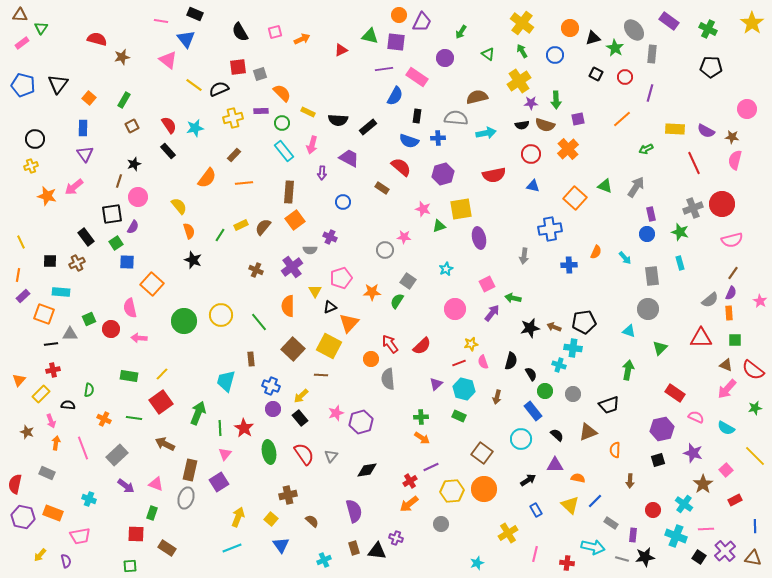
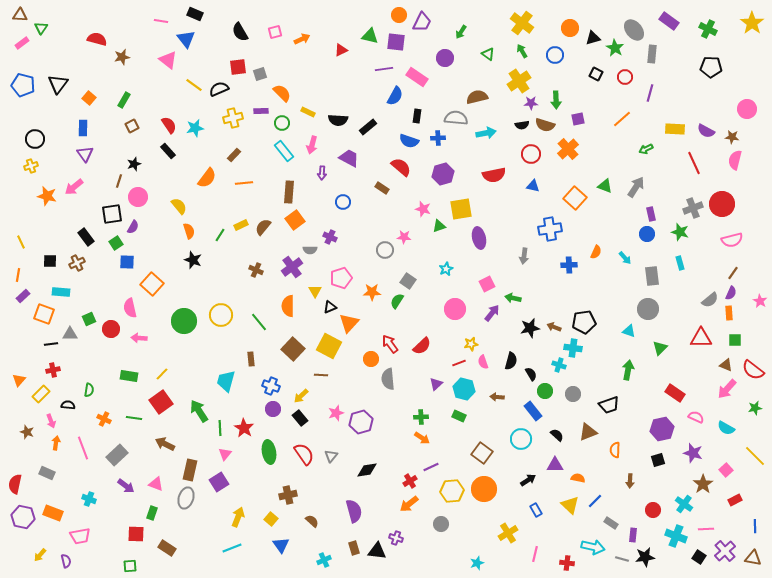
brown arrow at (497, 397): rotated 80 degrees clockwise
green arrow at (198, 413): moved 1 px right, 2 px up; rotated 55 degrees counterclockwise
